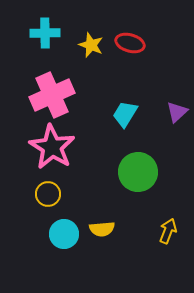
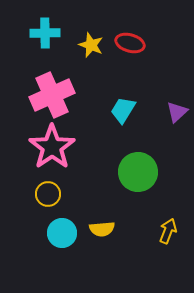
cyan trapezoid: moved 2 px left, 4 px up
pink star: rotated 6 degrees clockwise
cyan circle: moved 2 px left, 1 px up
